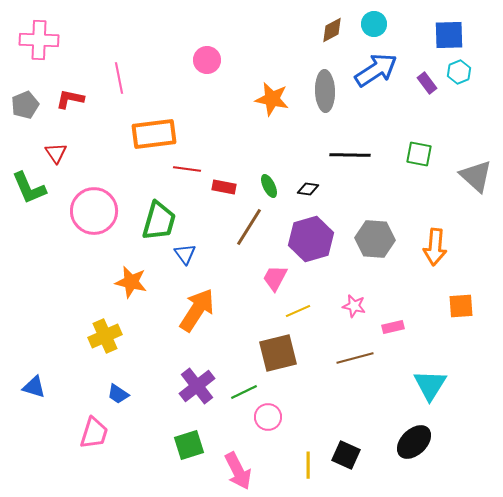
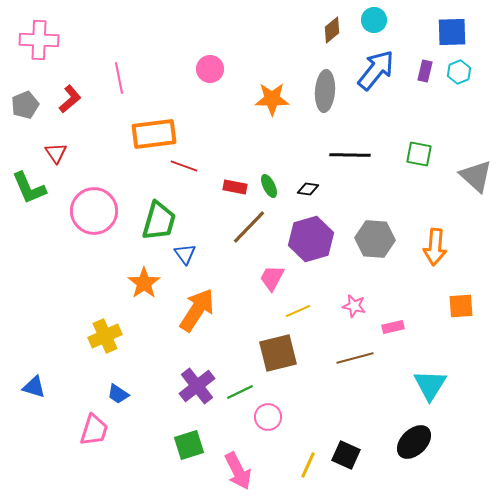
cyan circle at (374, 24): moved 4 px up
brown diamond at (332, 30): rotated 12 degrees counterclockwise
blue square at (449, 35): moved 3 px right, 3 px up
pink circle at (207, 60): moved 3 px right, 9 px down
blue arrow at (376, 70): rotated 18 degrees counterclockwise
purple rectangle at (427, 83): moved 2 px left, 12 px up; rotated 50 degrees clockwise
gray ellipse at (325, 91): rotated 6 degrees clockwise
red L-shape at (70, 99): rotated 128 degrees clockwise
orange star at (272, 99): rotated 12 degrees counterclockwise
red line at (187, 169): moved 3 px left, 3 px up; rotated 12 degrees clockwise
red rectangle at (224, 187): moved 11 px right
brown line at (249, 227): rotated 12 degrees clockwise
pink trapezoid at (275, 278): moved 3 px left
orange star at (131, 282): moved 13 px right, 1 px down; rotated 24 degrees clockwise
green line at (244, 392): moved 4 px left
pink trapezoid at (94, 433): moved 3 px up
yellow line at (308, 465): rotated 24 degrees clockwise
